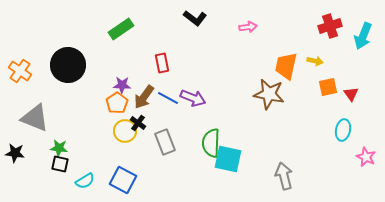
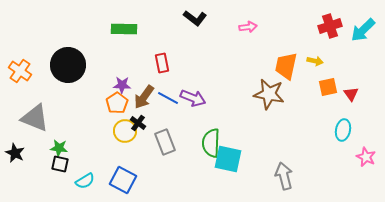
green rectangle: moved 3 px right; rotated 35 degrees clockwise
cyan arrow: moved 6 px up; rotated 24 degrees clockwise
black star: rotated 18 degrees clockwise
